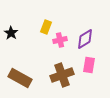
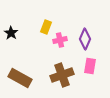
purple diamond: rotated 35 degrees counterclockwise
pink rectangle: moved 1 px right, 1 px down
